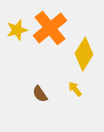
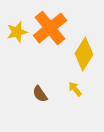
yellow star: moved 2 px down
